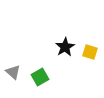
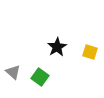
black star: moved 8 px left
green square: rotated 24 degrees counterclockwise
